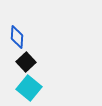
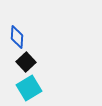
cyan square: rotated 20 degrees clockwise
